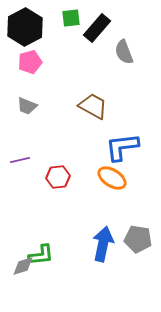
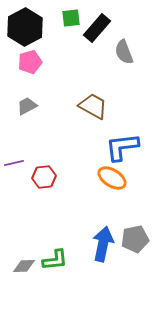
gray trapezoid: rotated 130 degrees clockwise
purple line: moved 6 px left, 3 px down
red hexagon: moved 14 px left
gray pentagon: moved 3 px left; rotated 20 degrees counterclockwise
green L-shape: moved 14 px right, 5 px down
gray diamond: moved 1 px right; rotated 15 degrees clockwise
